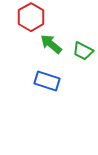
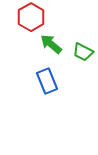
green trapezoid: moved 1 px down
blue rectangle: rotated 50 degrees clockwise
